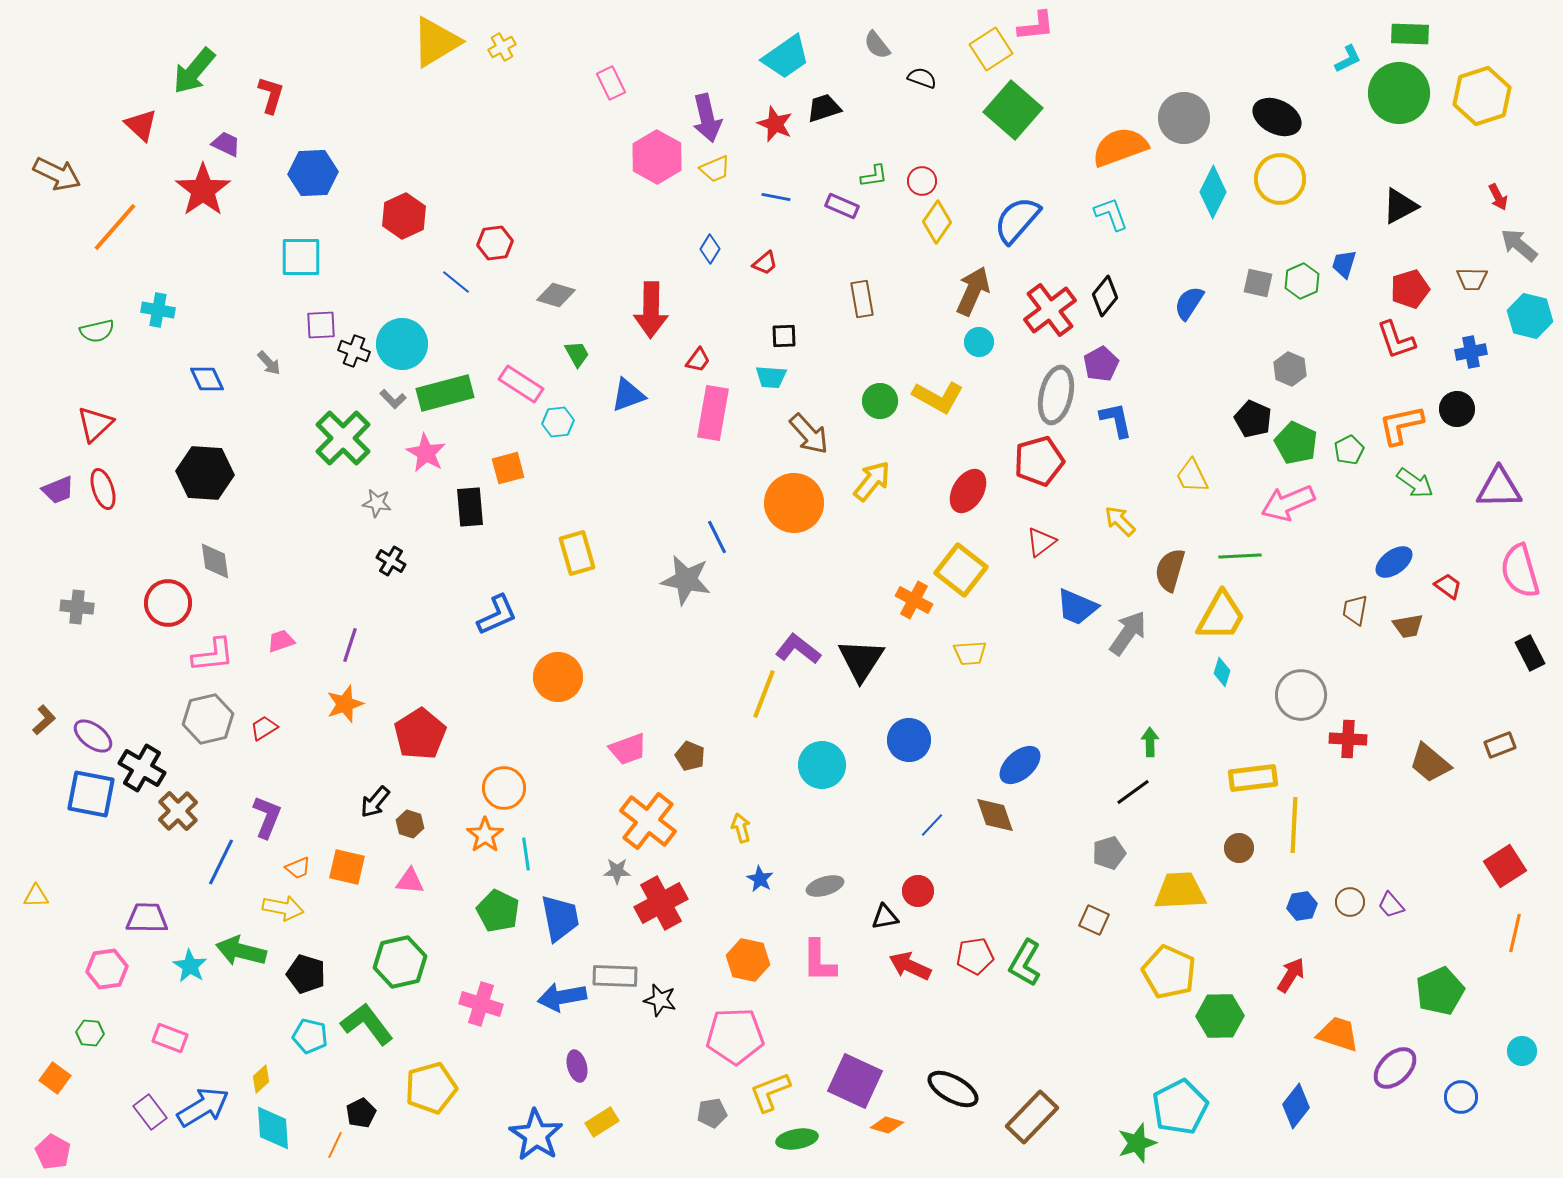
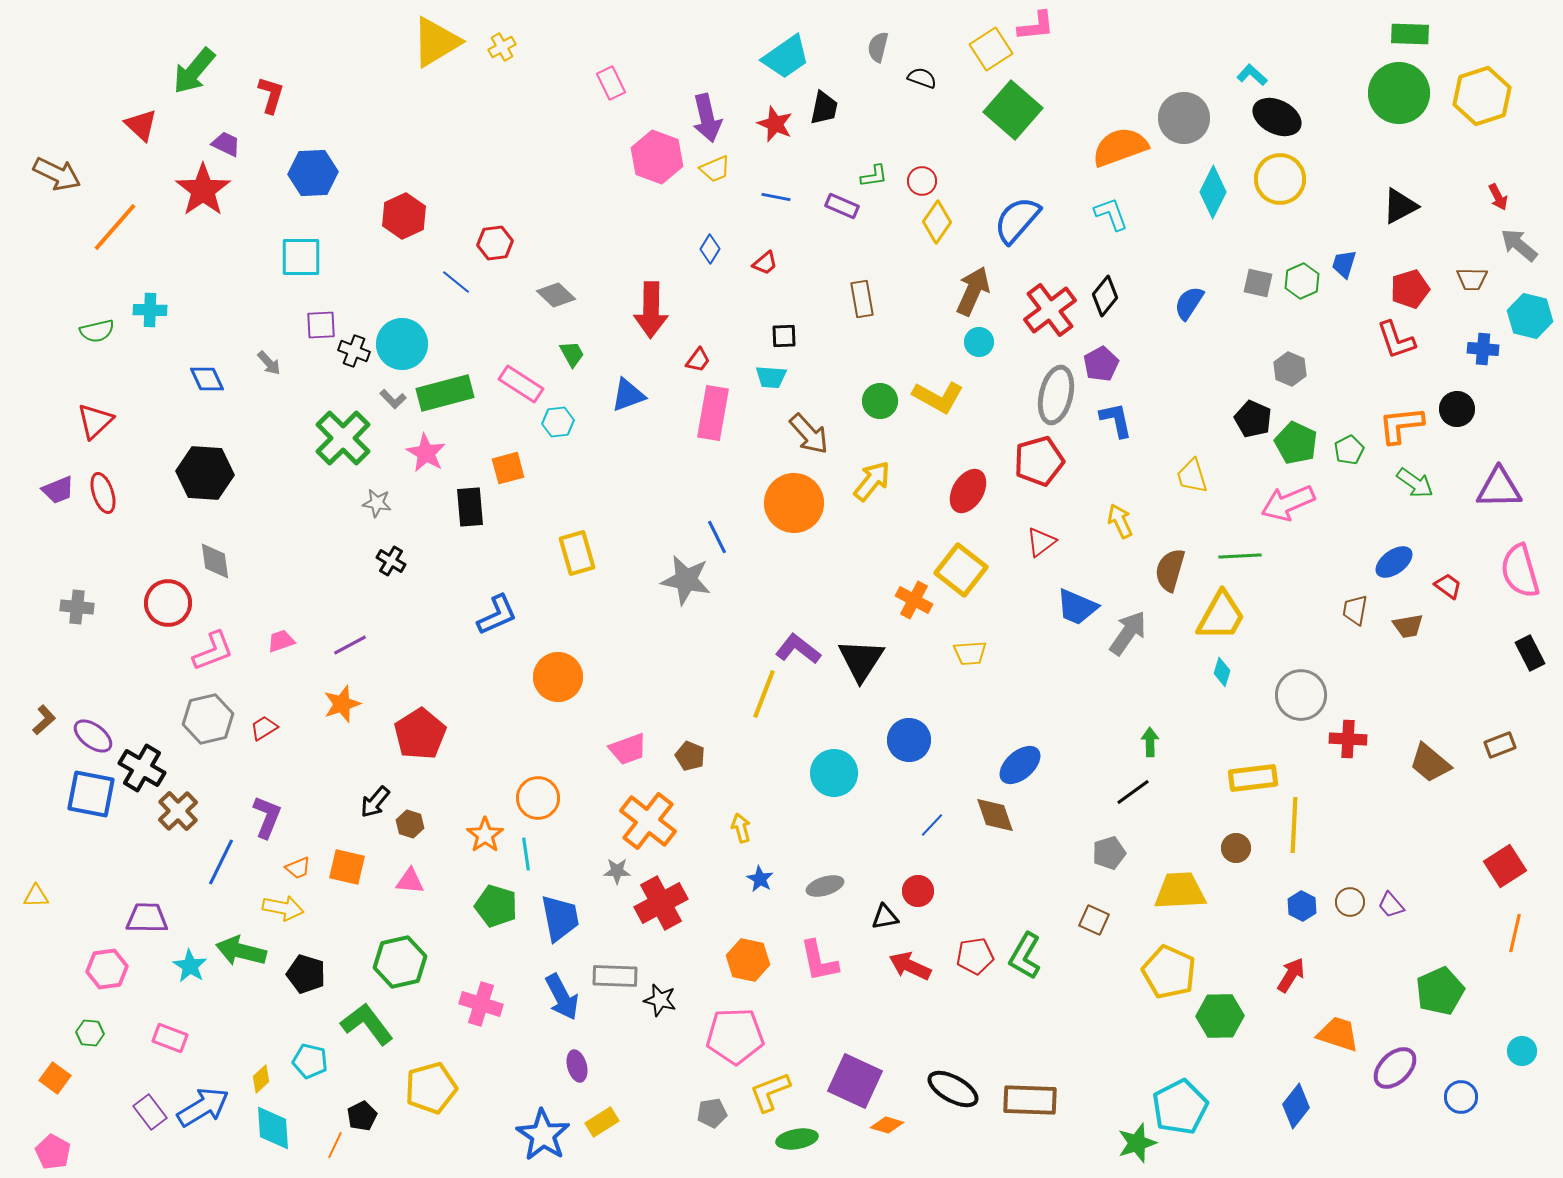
gray semicircle at (877, 45): moved 1 px right, 2 px down; rotated 52 degrees clockwise
cyan L-shape at (1348, 59): moved 96 px left, 16 px down; rotated 112 degrees counterclockwise
black trapezoid at (824, 108): rotated 120 degrees clockwise
pink hexagon at (657, 157): rotated 9 degrees counterclockwise
gray diamond at (556, 295): rotated 27 degrees clockwise
cyan cross at (158, 310): moved 8 px left; rotated 8 degrees counterclockwise
blue cross at (1471, 352): moved 12 px right, 3 px up; rotated 16 degrees clockwise
green trapezoid at (577, 354): moved 5 px left
red triangle at (95, 424): moved 3 px up
orange L-shape at (1401, 425): rotated 6 degrees clockwise
yellow trapezoid at (1192, 476): rotated 9 degrees clockwise
red ellipse at (103, 489): moved 4 px down
yellow arrow at (1120, 521): rotated 20 degrees clockwise
purple line at (350, 645): rotated 44 degrees clockwise
pink L-shape at (213, 655): moved 4 px up; rotated 15 degrees counterclockwise
orange star at (345, 704): moved 3 px left
cyan circle at (822, 765): moved 12 px right, 8 px down
orange circle at (504, 788): moved 34 px right, 10 px down
brown circle at (1239, 848): moved 3 px left
blue hexagon at (1302, 906): rotated 24 degrees counterclockwise
green pentagon at (498, 911): moved 2 px left, 5 px up; rotated 9 degrees counterclockwise
pink L-shape at (819, 961): rotated 12 degrees counterclockwise
green L-shape at (1025, 963): moved 7 px up
blue arrow at (562, 997): rotated 108 degrees counterclockwise
cyan pentagon at (310, 1036): moved 25 px down
black pentagon at (361, 1113): moved 1 px right, 3 px down
brown rectangle at (1032, 1117): moved 2 px left, 17 px up; rotated 48 degrees clockwise
blue star at (536, 1135): moved 7 px right
